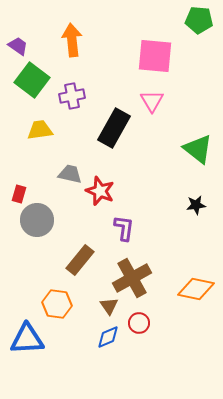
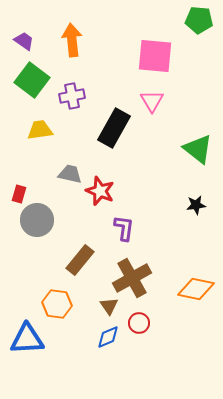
purple trapezoid: moved 6 px right, 5 px up
